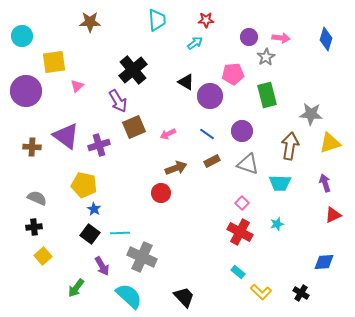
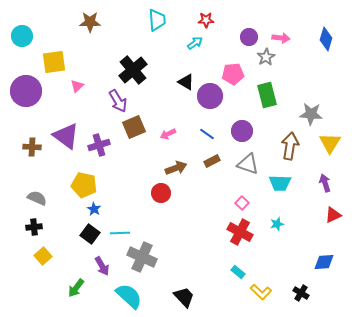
yellow triangle at (330, 143): rotated 40 degrees counterclockwise
